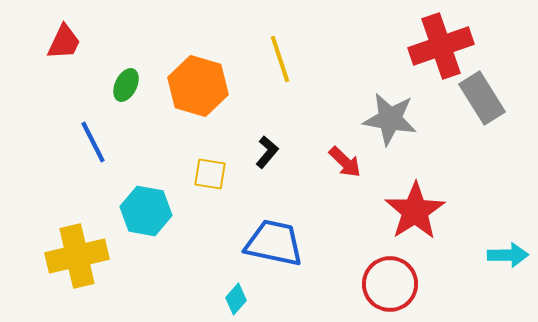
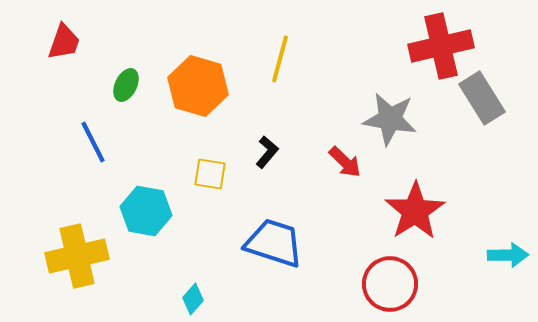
red trapezoid: rotated 6 degrees counterclockwise
red cross: rotated 6 degrees clockwise
yellow line: rotated 33 degrees clockwise
blue trapezoid: rotated 6 degrees clockwise
cyan diamond: moved 43 px left
